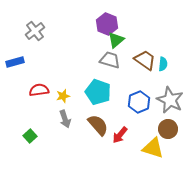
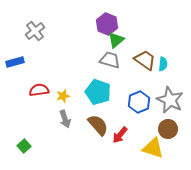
green square: moved 6 px left, 10 px down
